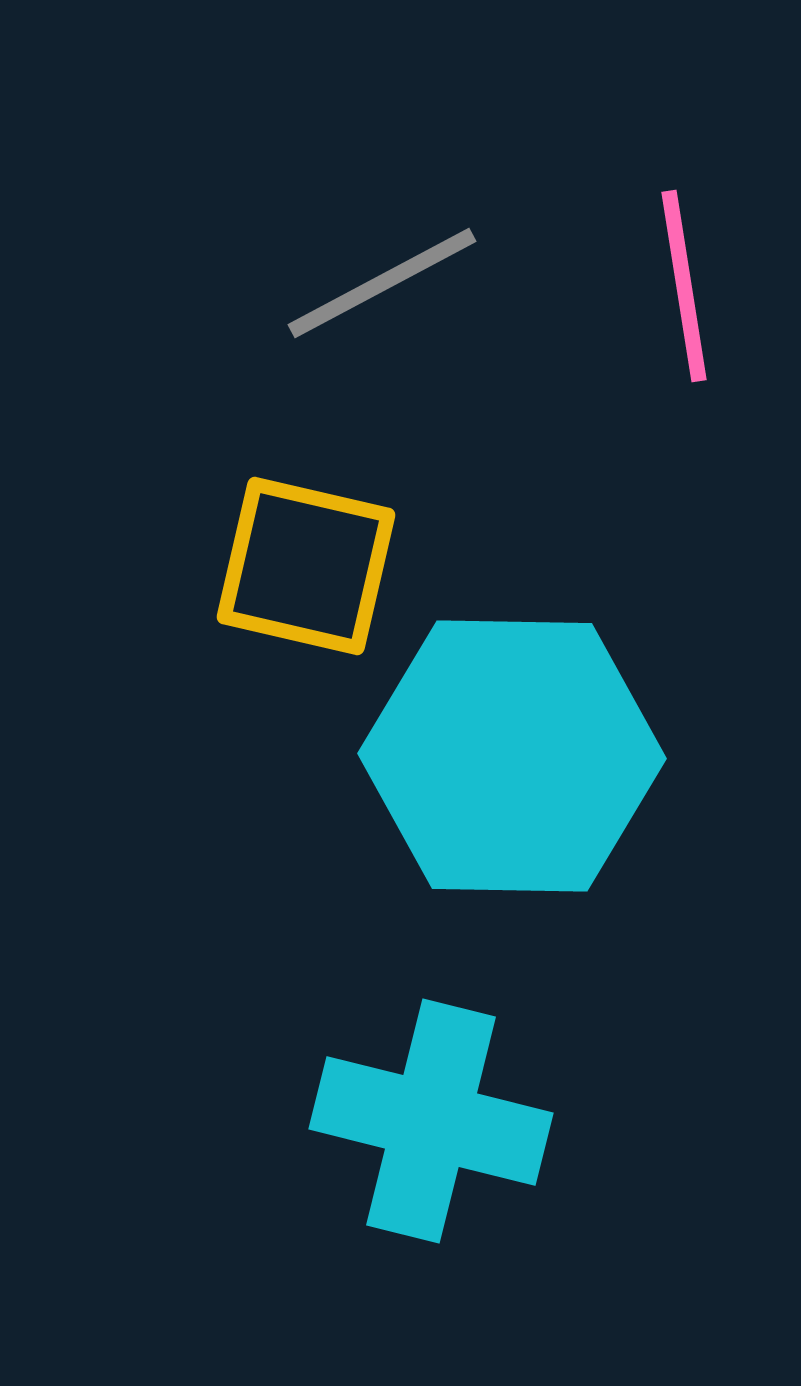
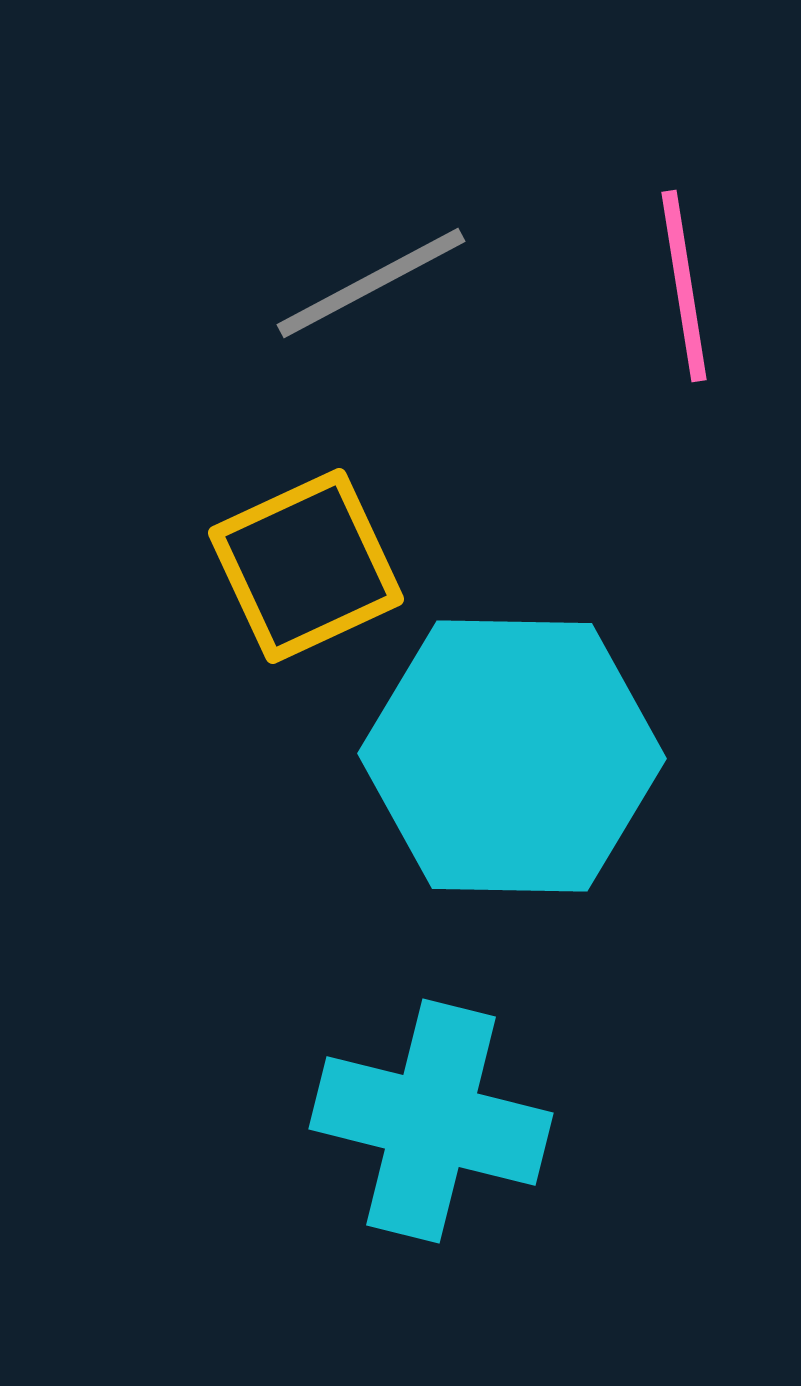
gray line: moved 11 px left
yellow square: rotated 38 degrees counterclockwise
